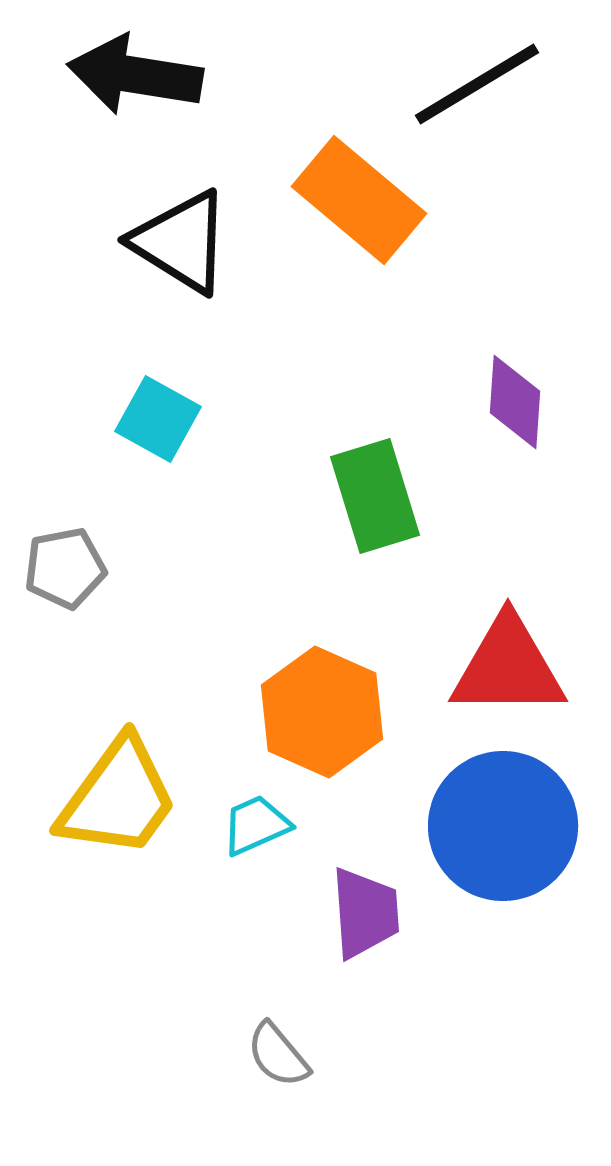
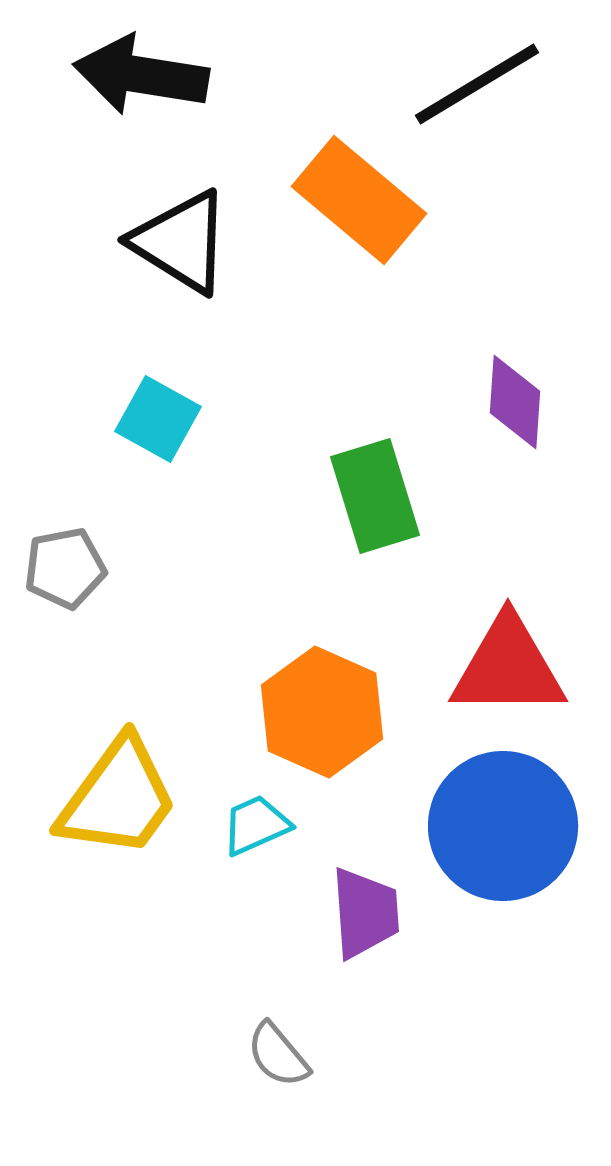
black arrow: moved 6 px right
